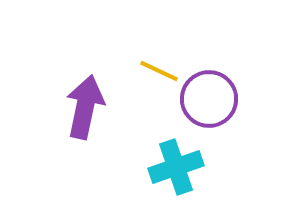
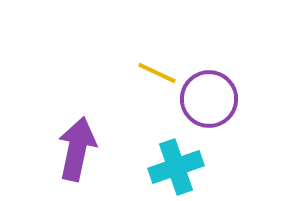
yellow line: moved 2 px left, 2 px down
purple arrow: moved 8 px left, 42 px down
